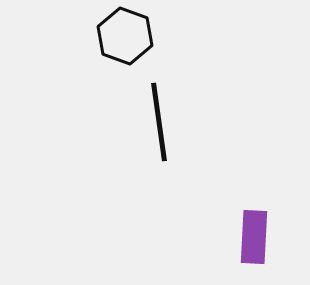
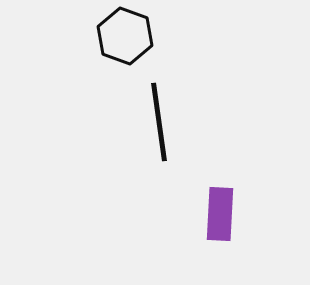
purple rectangle: moved 34 px left, 23 px up
